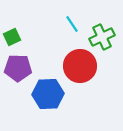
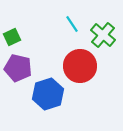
green cross: moved 1 px right, 2 px up; rotated 25 degrees counterclockwise
purple pentagon: rotated 12 degrees clockwise
blue hexagon: rotated 16 degrees counterclockwise
